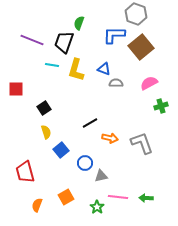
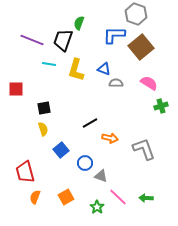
black trapezoid: moved 1 px left, 2 px up
cyan line: moved 3 px left, 1 px up
pink semicircle: rotated 60 degrees clockwise
black square: rotated 24 degrees clockwise
yellow semicircle: moved 3 px left, 3 px up
gray L-shape: moved 2 px right, 6 px down
gray triangle: rotated 32 degrees clockwise
pink line: rotated 36 degrees clockwise
orange semicircle: moved 2 px left, 8 px up
